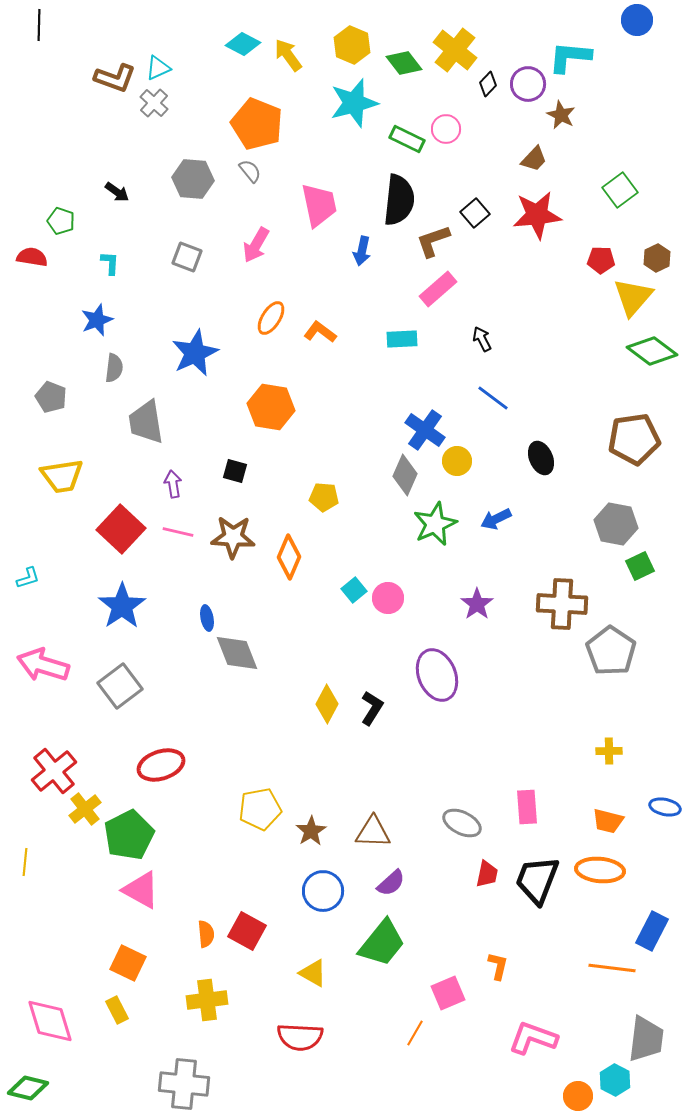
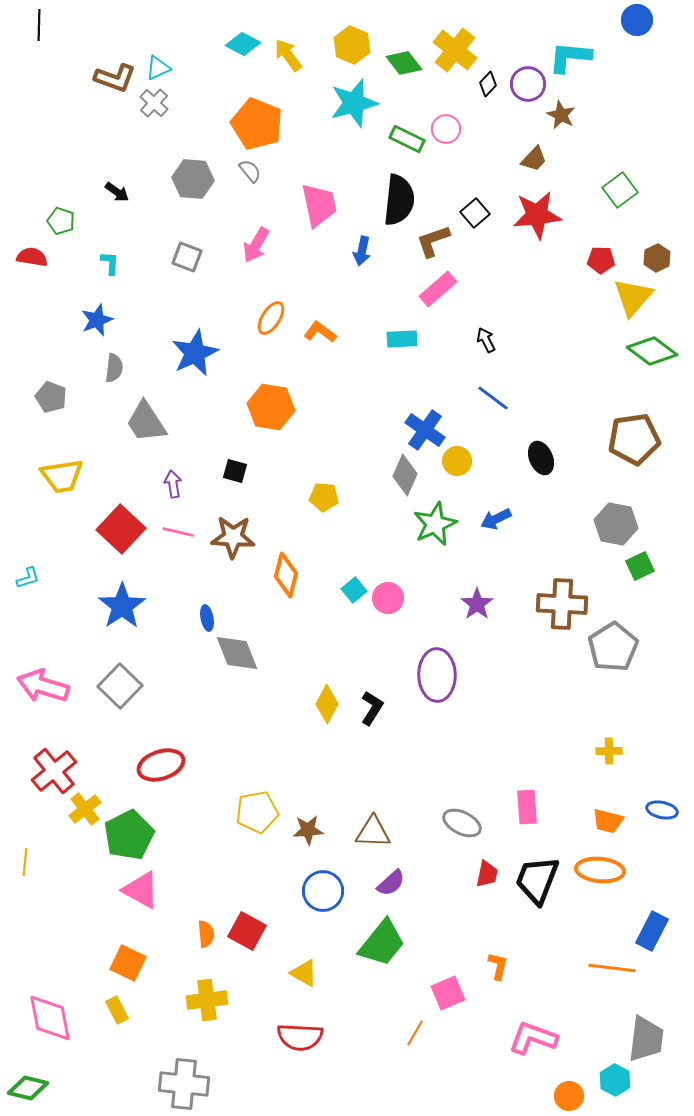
black arrow at (482, 339): moved 4 px right, 1 px down
gray trapezoid at (146, 422): rotated 24 degrees counterclockwise
orange diamond at (289, 557): moved 3 px left, 18 px down; rotated 9 degrees counterclockwise
gray pentagon at (611, 651): moved 2 px right, 4 px up; rotated 6 degrees clockwise
pink arrow at (43, 665): moved 21 px down
purple ellipse at (437, 675): rotated 21 degrees clockwise
gray square at (120, 686): rotated 9 degrees counterclockwise
blue ellipse at (665, 807): moved 3 px left, 3 px down
yellow pentagon at (260, 809): moved 3 px left, 3 px down
brown star at (311, 831): moved 3 px left, 1 px up; rotated 28 degrees clockwise
yellow triangle at (313, 973): moved 9 px left
pink diamond at (50, 1021): moved 3 px up; rotated 6 degrees clockwise
orange circle at (578, 1096): moved 9 px left
